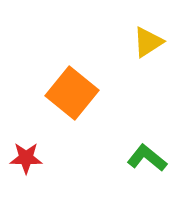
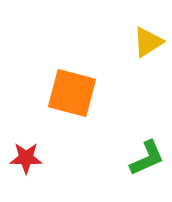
orange square: rotated 24 degrees counterclockwise
green L-shape: rotated 117 degrees clockwise
